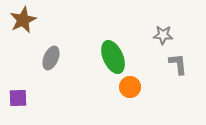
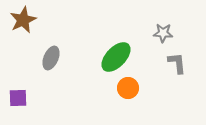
gray star: moved 2 px up
green ellipse: moved 3 px right; rotated 68 degrees clockwise
gray L-shape: moved 1 px left, 1 px up
orange circle: moved 2 px left, 1 px down
